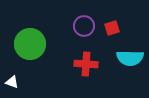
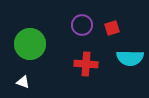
purple circle: moved 2 px left, 1 px up
white triangle: moved 11 px right
